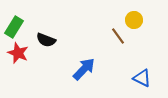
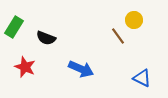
black semicircle: moved 2 px up
red star: moved 7 px right, 14 px down
blue arrow: moved 3 px left; rotated 70 degrees clockwise
